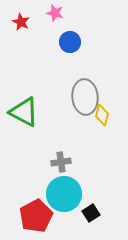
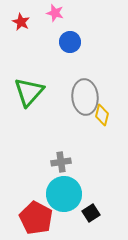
green triangle: moved 5 px right, 20 px up; rotated 44 degrees clockwise
red pentagon: moved 2 px down; rotated 16 degrees counterclockwise
